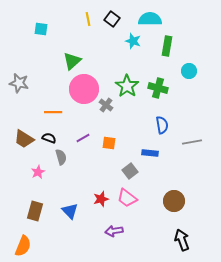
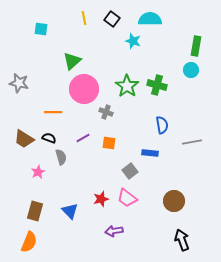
yellow line: moved 4 px left, 1 px up
green rectangle: moved 29 px right
cyan circle: moved 2 px right, 1 px up
green cross: moved 1 px left, 3 px up
gray cross: moved 7 px down; rotated 16 degrees counterclockwise
orange semicircle: moved 6 px right, 4 px up
